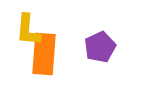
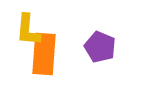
purple pentagon: rotated 24 degrees counterclockwise
